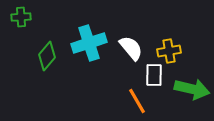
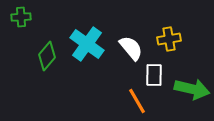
cyan cross: moved 2 px left, 1 px down; rotated 36 degrees counterclockwise
yellow cross: moved 12 px up
